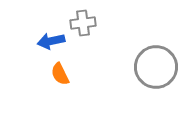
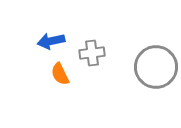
gray cross: moved 9 px right, 30 px down
